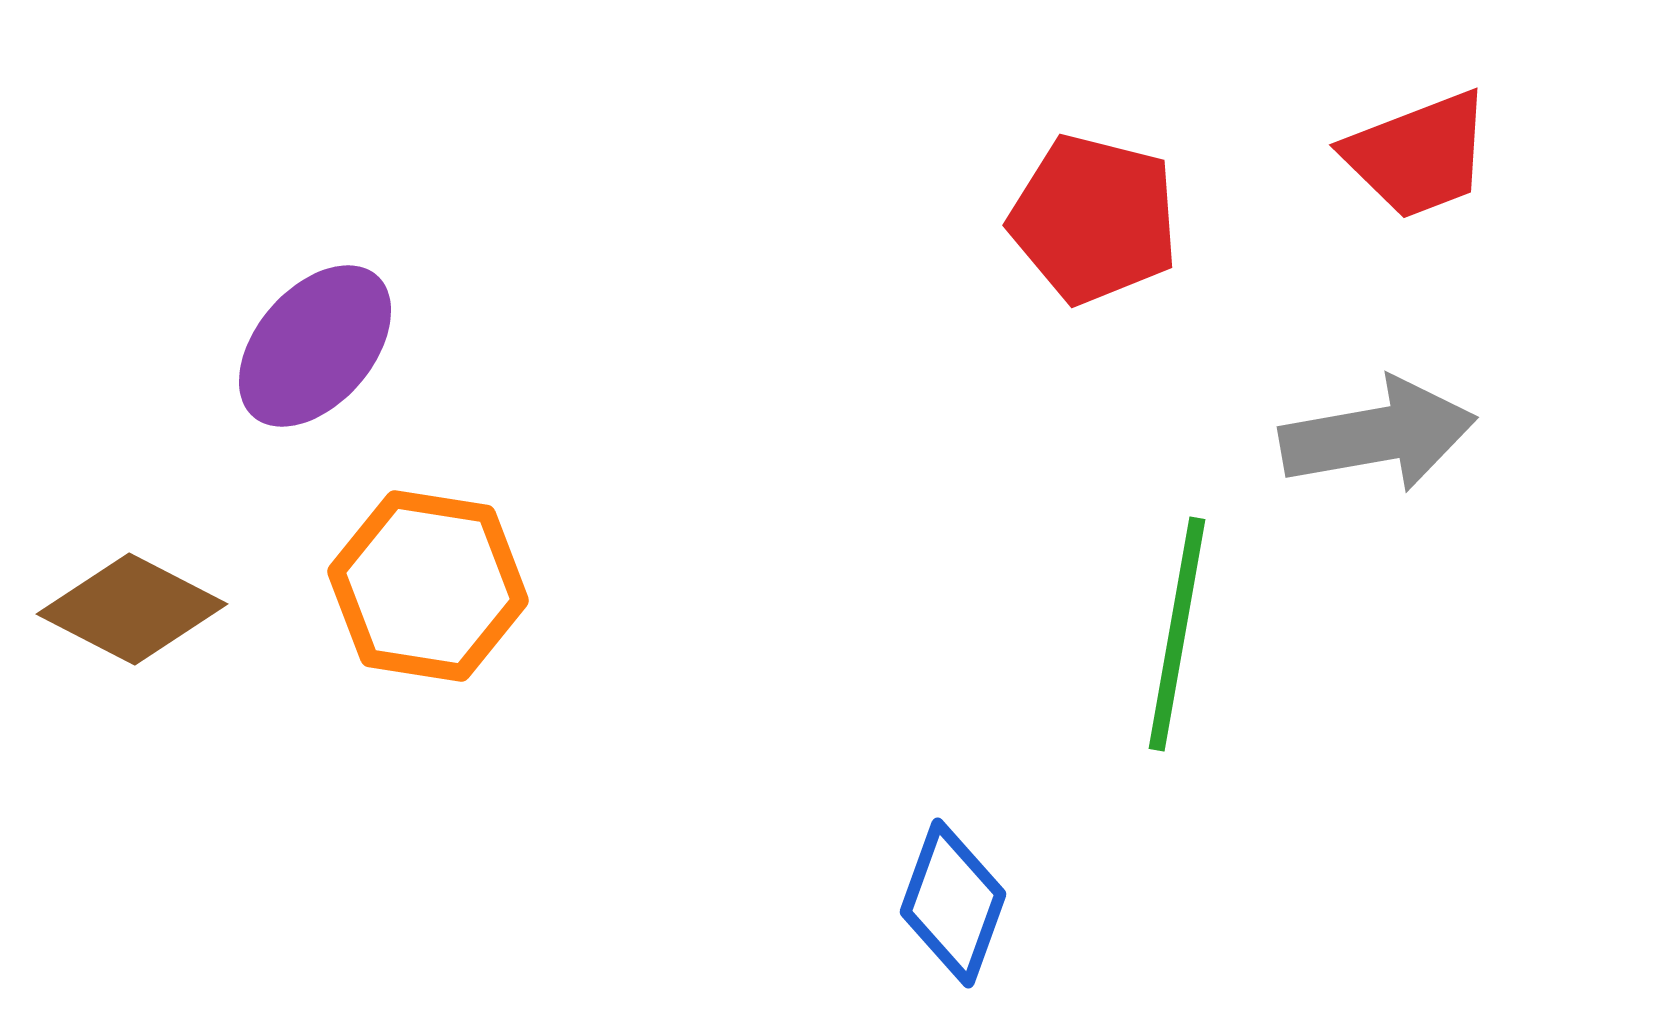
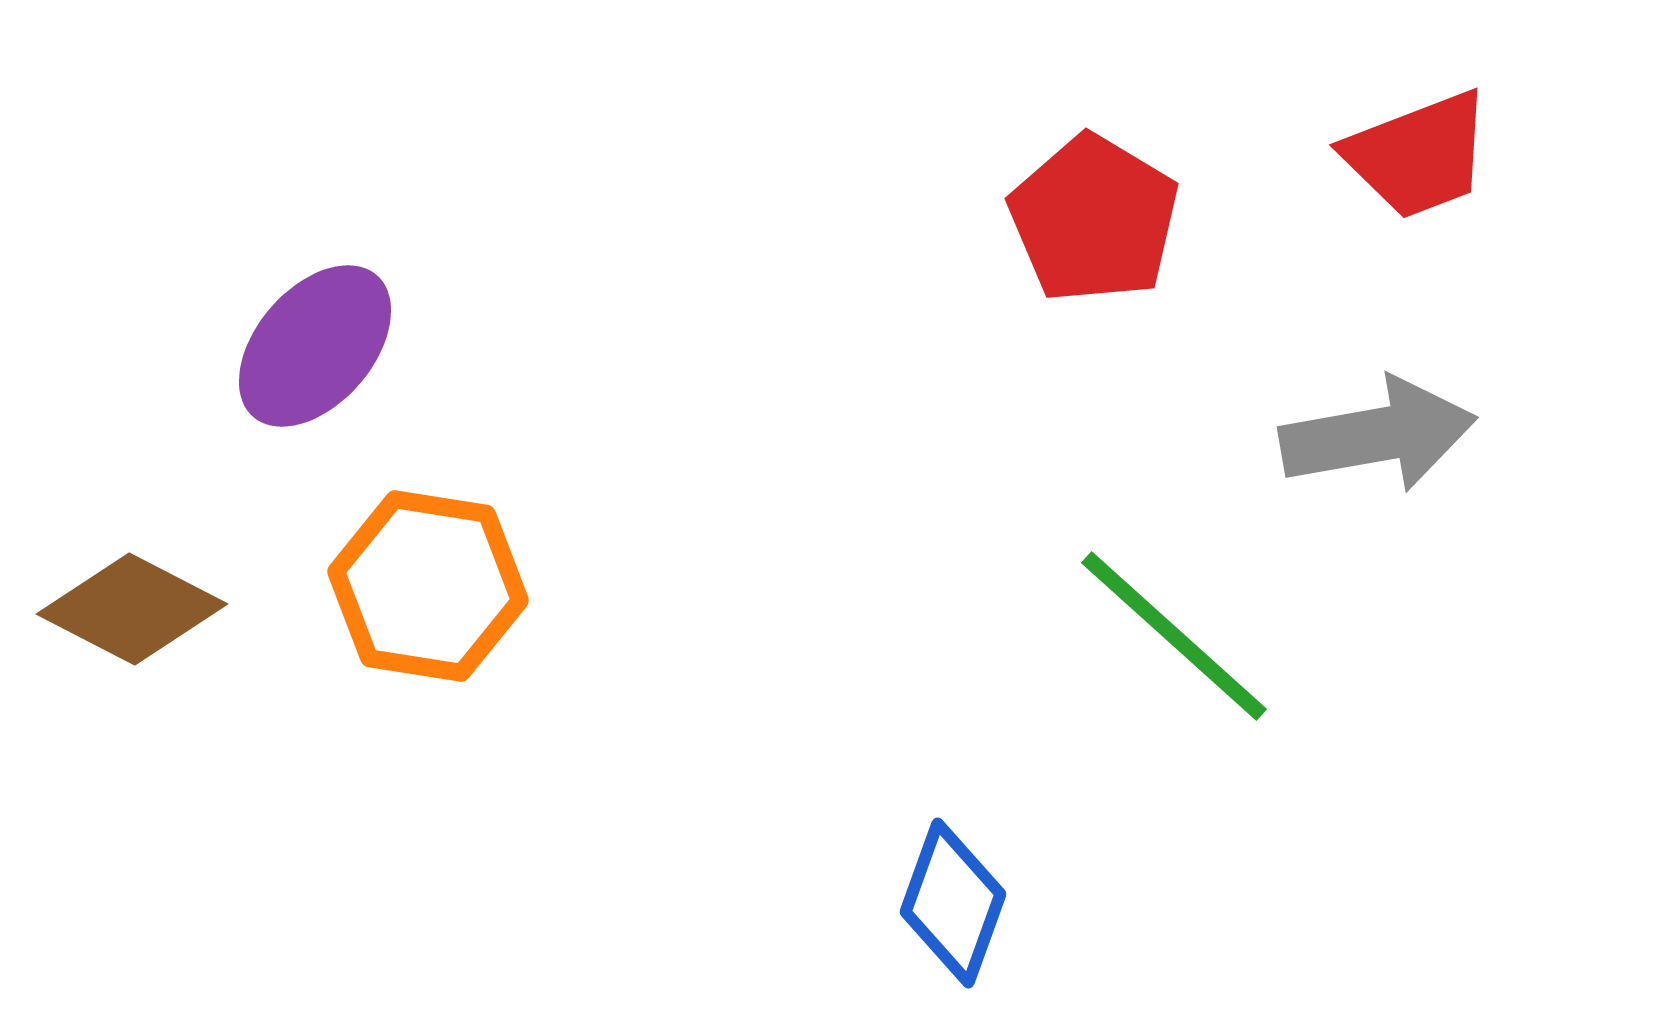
red pentagon: rotated 17 degrees clockwise
green line: moved 3 px left, 2 px down; rotated 58 degrees counterclockwise
